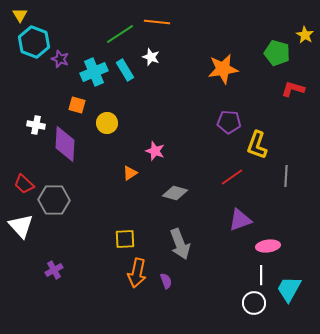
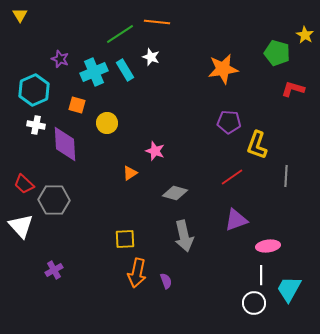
cyan hexagon: moved 48 px down; rotated 16 degrees clockwise
purple diamond: rotated 6 degrees counterclockwise
purple triangle: moved 4 px left
gray arrow: moved 4 px right, 8 px up; rotated 8 degrees clockwise
